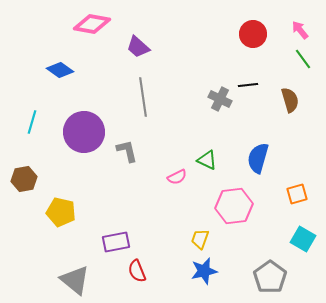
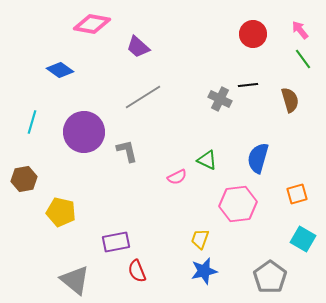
gray line: rotated 66 degrees clockwise
pink hexagon: moved 4 px right, 2 px up
